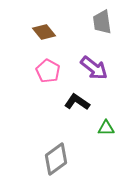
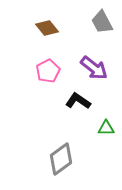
gray trapezoid: rotated 20 degrees counterclockwise
brown diamond: moved 3 px right, 4 px up
pink pentagon: rotated 15 degrees clockwise
black L-shape: moved 1 px right, 1 px up
gray diamond: moved 5 px right
